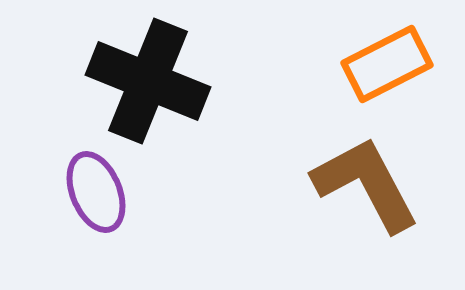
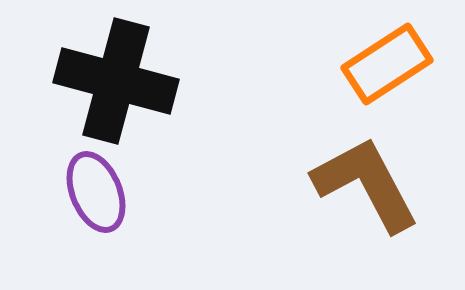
orange rectangle: rotated 6 degrees counterclockwise
black cross: moved 32 px left; rotated 7 degrees counterclockwise
